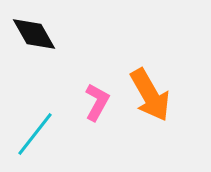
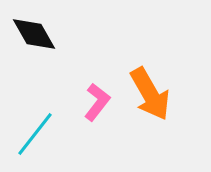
orange arrow: moved 1 px up
pink L-shape: rotated 9 degrees clockwise
